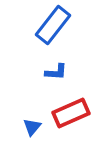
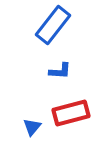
blue L-shape: moved 4 px right, 1 px up
red rectangle: rotated 9 degrees clockwise
